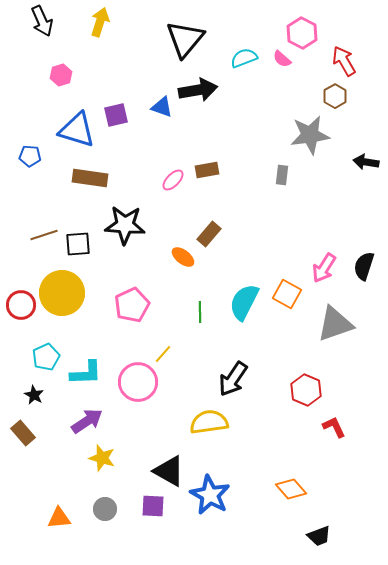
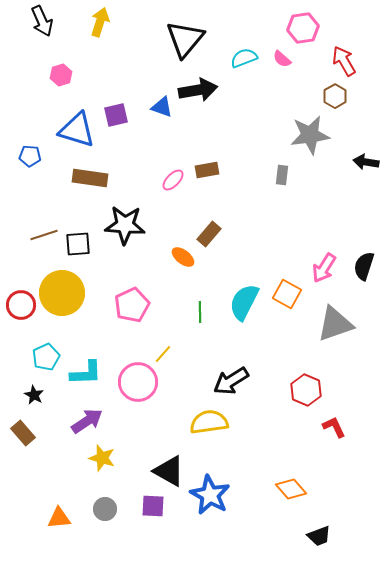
pink hexagon at (302, 33): moved 1 px right, 5 px up; rotated 24 degrees clockwise
black arrow at (233, 379): moved 2 px left, 2 px down; rotated 24 degrees clockwise
